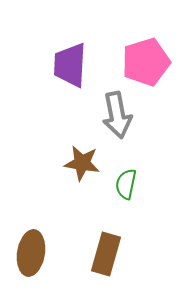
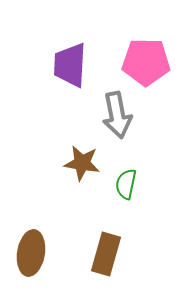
pink pentagon: rotated 18 degrees clockwise
